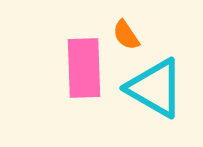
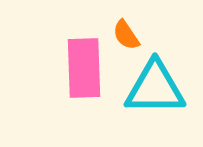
cyan triangle: rotated 30 degrees counterclockwise
